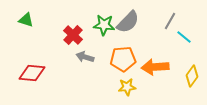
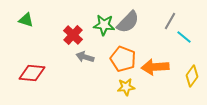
orange pentagon: rotated 25 degrees clockwise
yellow star: moved 1 px left
